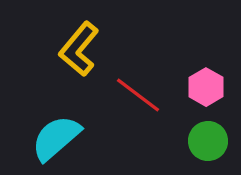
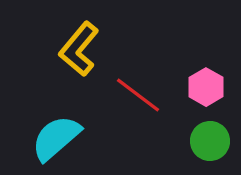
green circle: moved 2 px right
